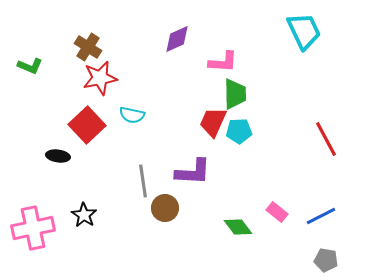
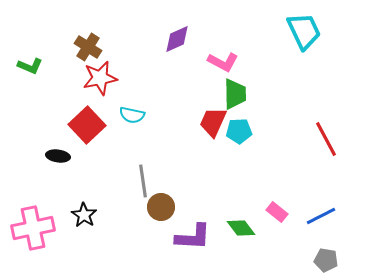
pink L-shape: rotated 24 degrees clockwise
purple L-shape: moved 65 px down
brown circle: moved 4 px left, 1 px up
green diamond: moved 3 px right, 1 px down
